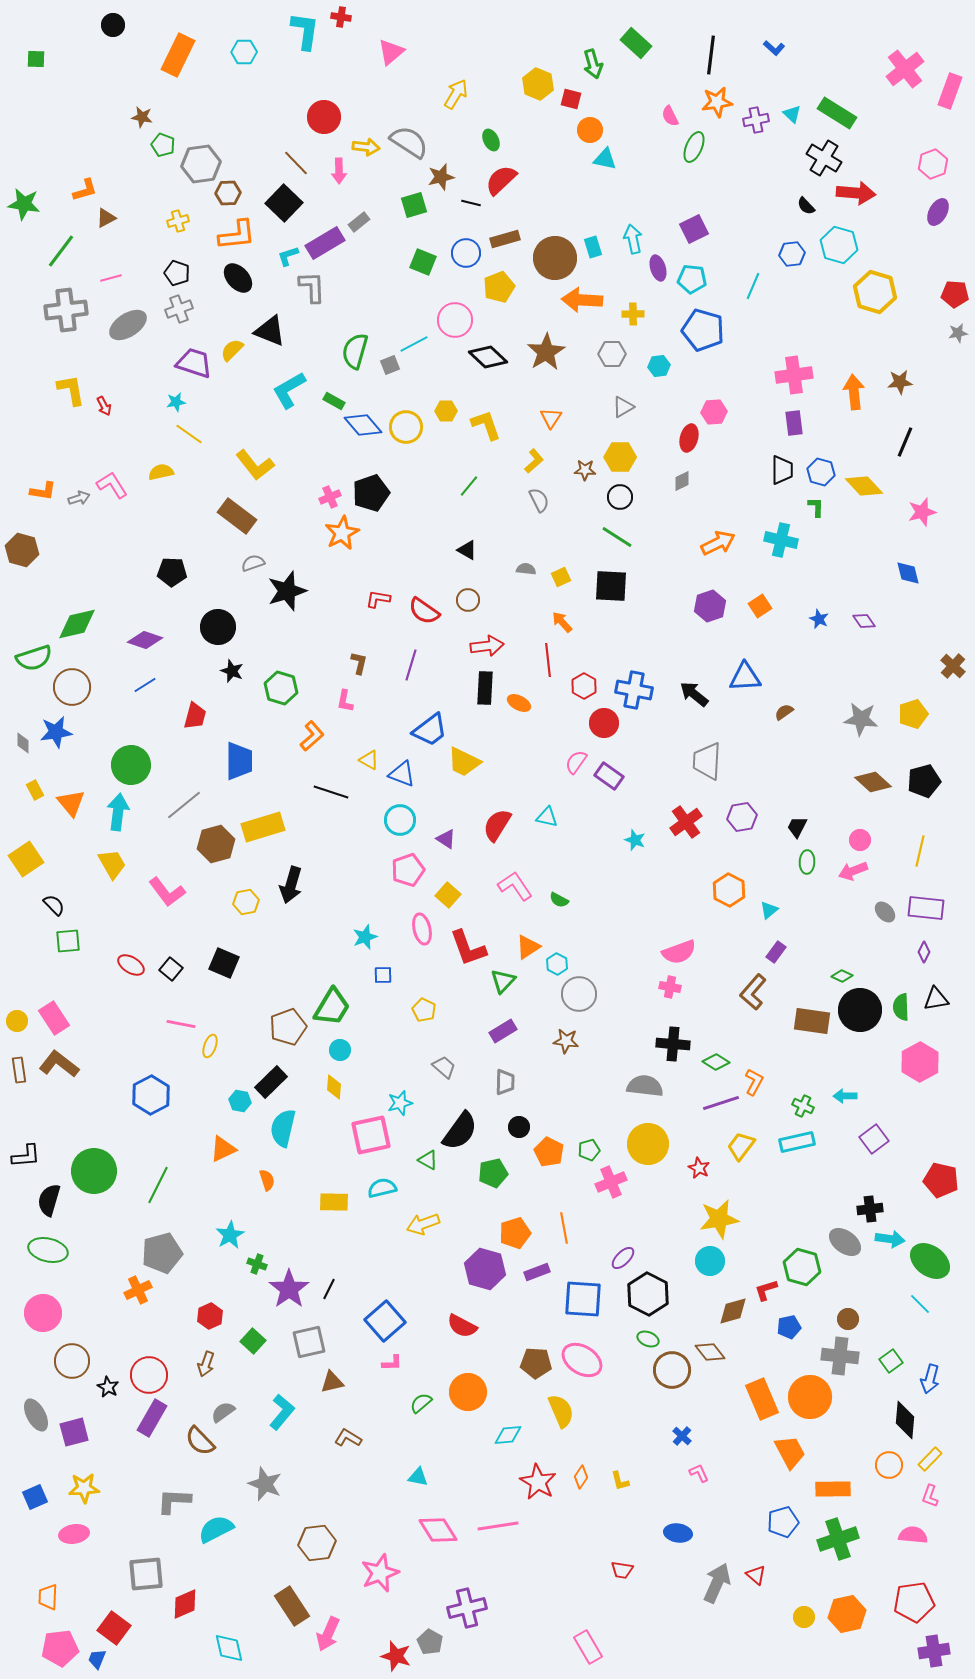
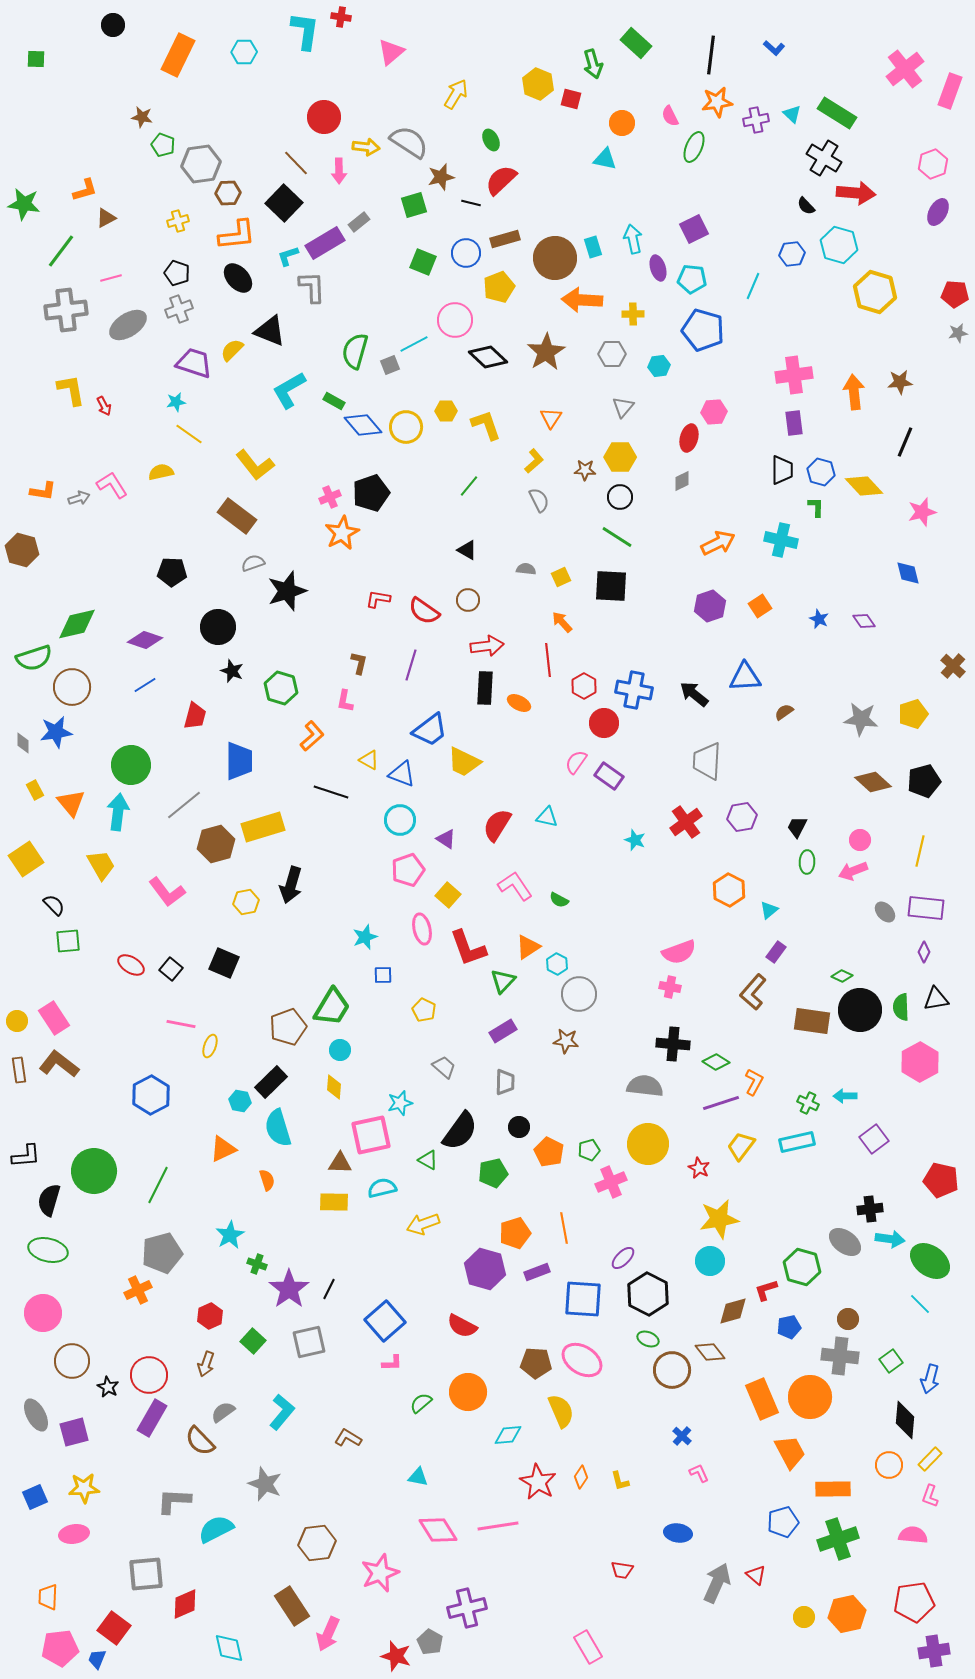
orange circle at (590, 130): moved 32 px right, 7 px up
gray triangle at (623, 407): rotated 20 degrees counterclockwise
yellow trapezoid at (112, 864): moved 11 px left, 1 px down
green cross at (803, 1106): moved 5 px right, 3 px up
cyan semicircle at (283, 1128): moved 5 px left; rotated 30 degrees counterclockwise
brown triangle at (332, 1382): moved 8 px right, 219 px up; rotated 15 degrees clockwise
